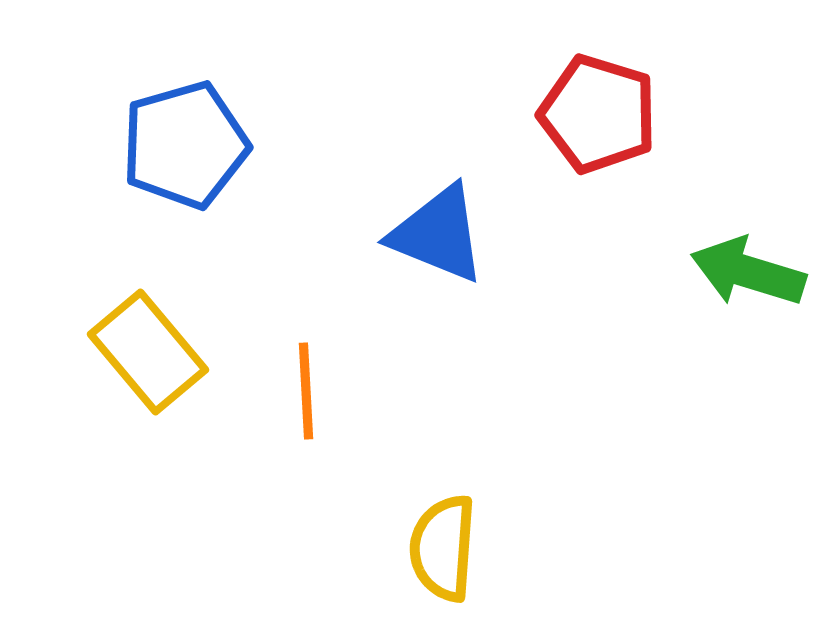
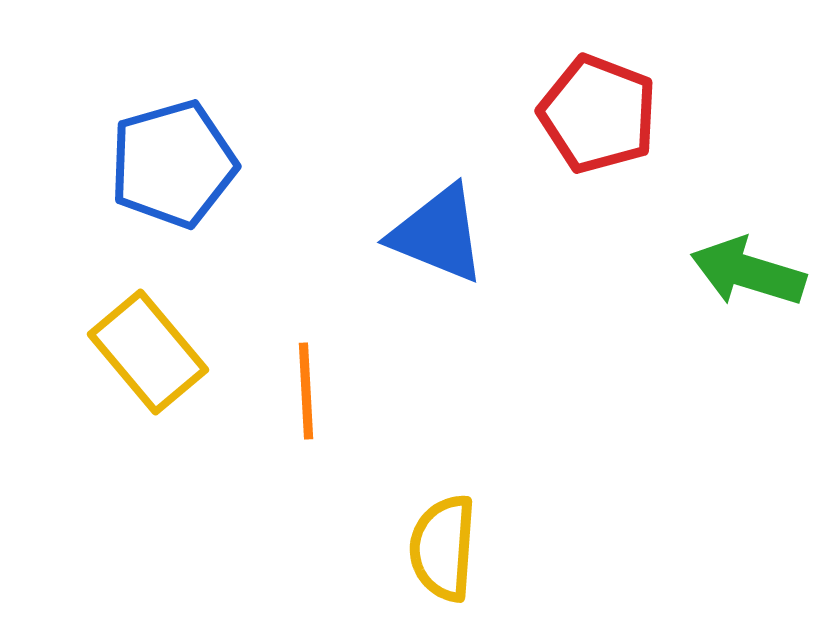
red pentagon: rotated 4 degrees clockwise
blue pentagon: moved 12 px left, 19 px down
